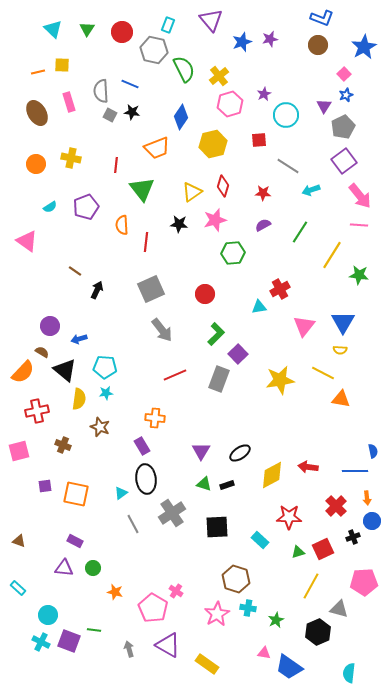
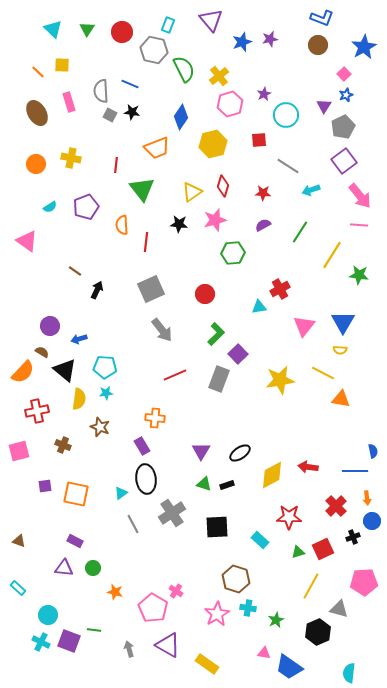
orange line at (38, 72): rotated 56 degrees clockwise
